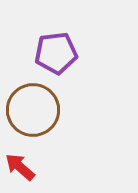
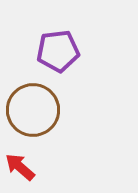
purple pentagon: moved 2 px right, 2 px up
